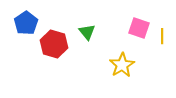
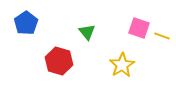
yellow line: rotated 70 degrees counterclockwise
red hexagon: moved 5 px right, 17 px down
